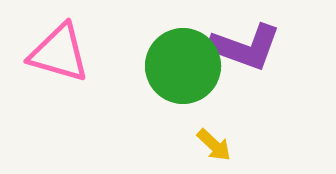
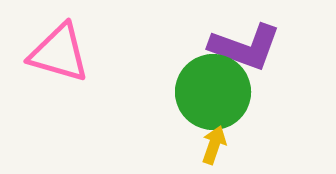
green circle: moved 30 px right, 26 px down
yellow arrow: rotated 114 degrees counterclockwise
